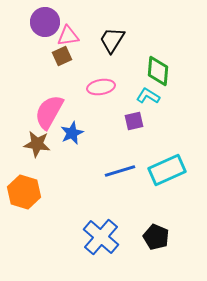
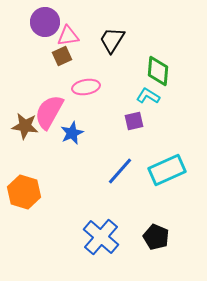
pink ellipse: moved 15 px left
brown star: moved 12 px left, 18 px up
blue line: rotated 32 degrees counterclockwise
